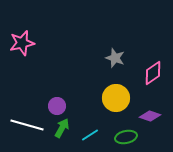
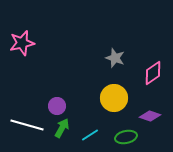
yellow circle: moved 2 px left
